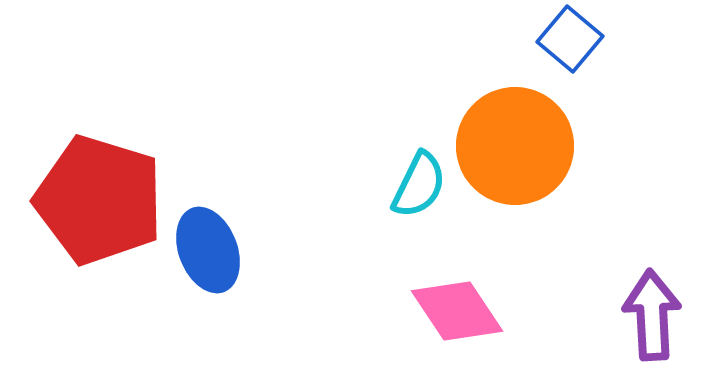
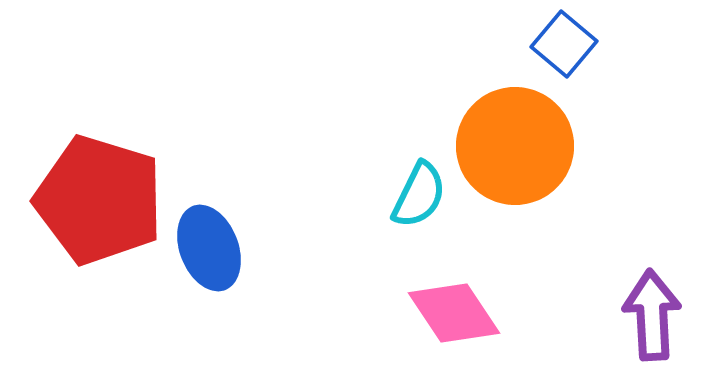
blue square: moved 6 px left, 5 px down
cyan semicircle: moved 10 px down
blue ellipse: moved 1 px right, 2 px up
pink diamond: moved 3 px left, 2 px down
